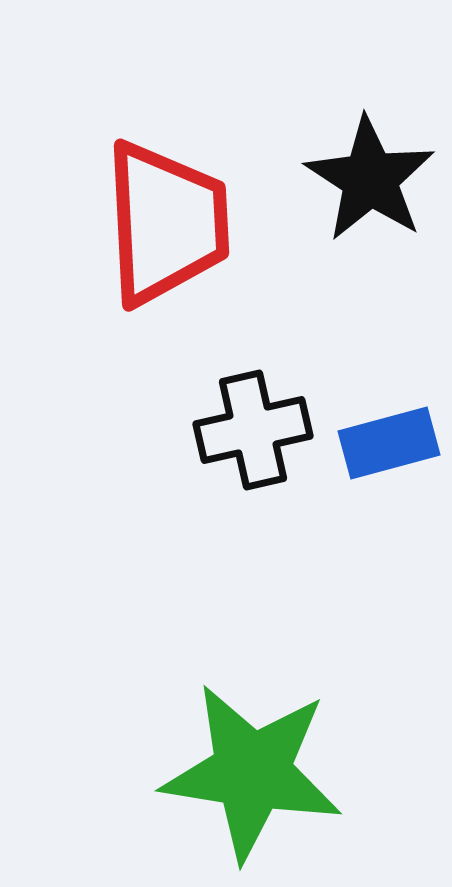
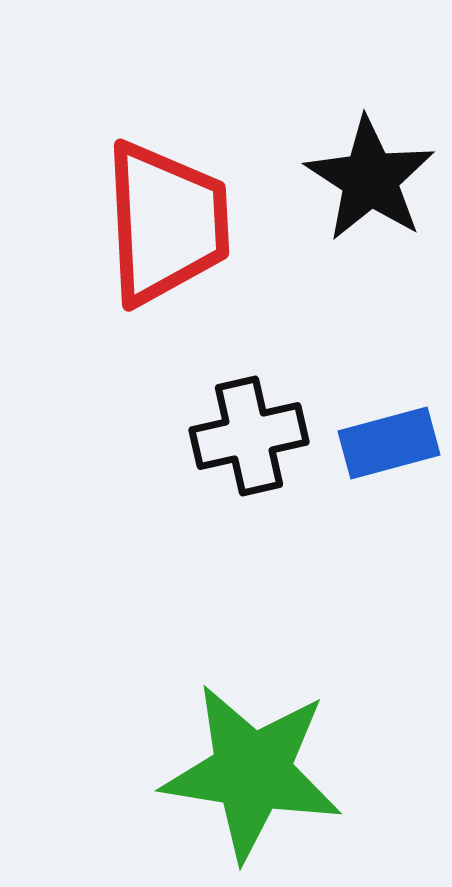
black cross: moved 4 px left, 6 px down
